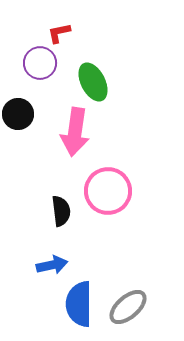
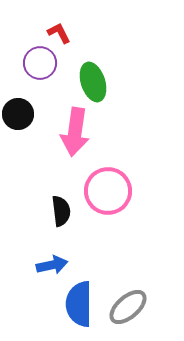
red L-shape: rotated 75 degrees clockwise
green ellipse: rotated 9 degrees clockwise
